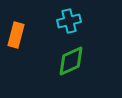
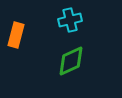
cyan cross: moved 1 px right, 1 px up
